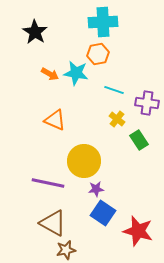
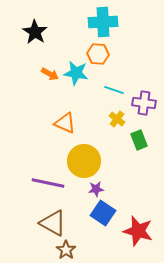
orange hexagon: rotated 15 degrees clockwise
purple cross: moved 3 px left
orange triangle: moved 10 px right, 3 px down
green rectangle: rotated 12 degrees clockwise
brown star: rotated 24 degrees counterclockwise
